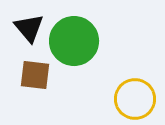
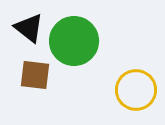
black triangle: rotated 12 degrees counterclockwise
yellow circle: moved 1 px right, 9 px up
